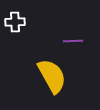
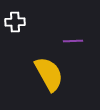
yellow semicircle: moved 3 px left, 2 px up
